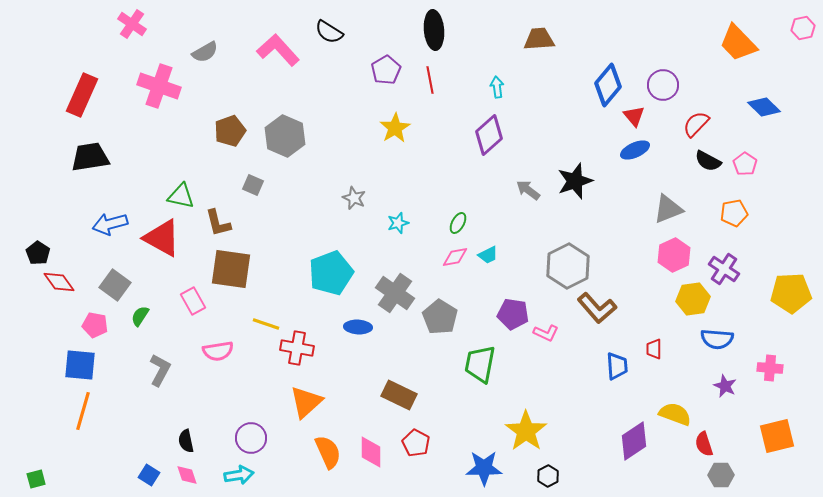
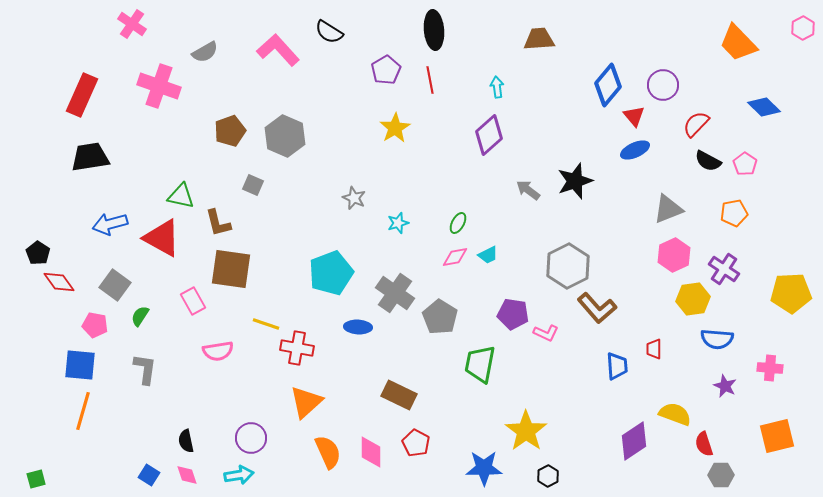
pink hexagon at (803, 28): rotated 15 degrees counterclockwise
gray L-shape at (160, 370): moved 15 px left, 1 px up; rotated 20 degrees counterclockwise
